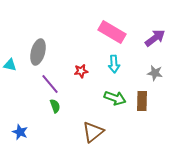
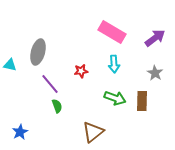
gray star: rotated 21 degrees clockwise
green semicircle: moved 2 px right
blue star: rotated 21 degrees clockwise
